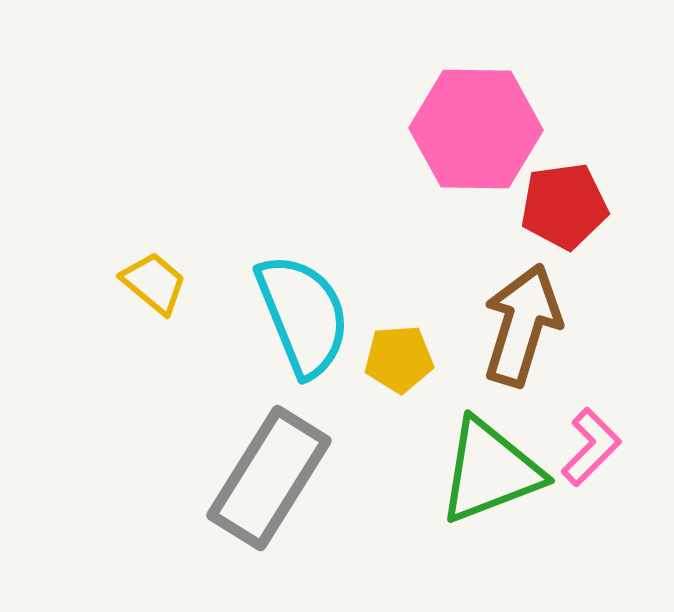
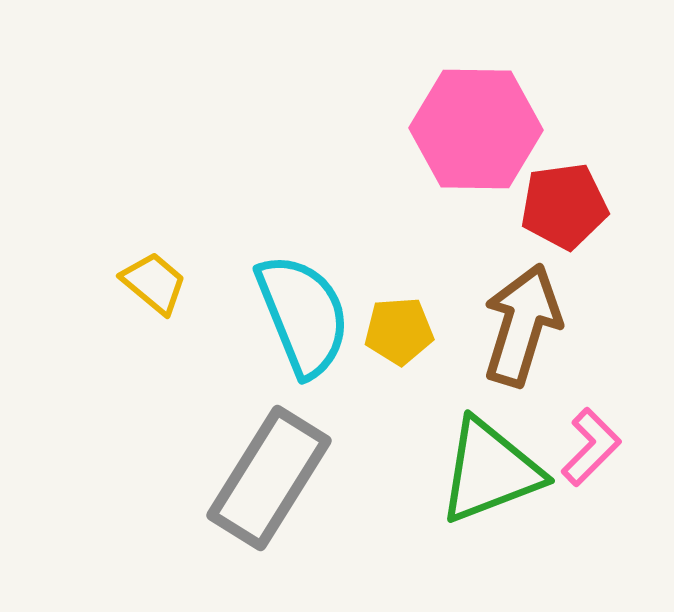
yellow pentagon: moved 28 px up
